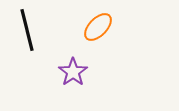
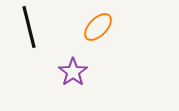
black line: moved 2 px right, 3 px up
